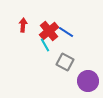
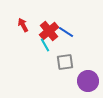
red arrow: rotated 32 degrees counterclockwise
gray square: rotated 36 degrees counterclockwise
